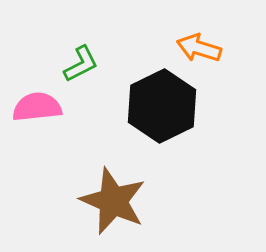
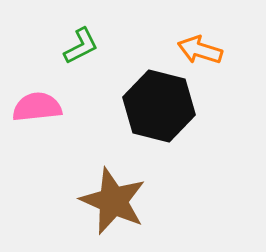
orange arrow: moved 1 px right, 2 px down
green L-shape: moved 18 px up
black hexagon: moved 3 px left; rotated 20 degrees counterclockwise
